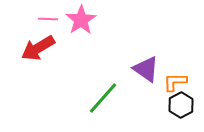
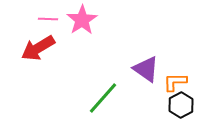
pink star: moved 1 px right
